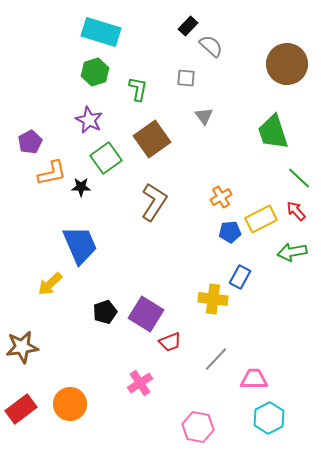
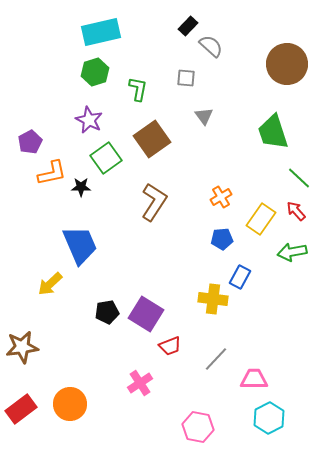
cyan rectangle: rotated 30 degrees counterclockwise
yellow rectangle: rotated 28 degrees counterclockwise
blue pentagon: moved 8 px left, 7 px down
black pentagon: moved 2 px right; rotated 10 degrees clockwise
red trapezoid: moved 4 px down
